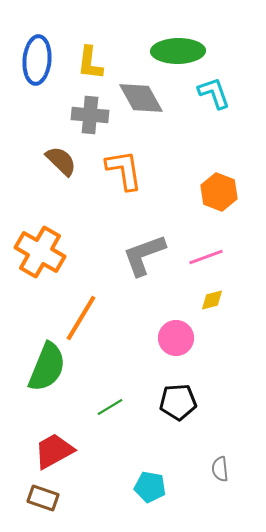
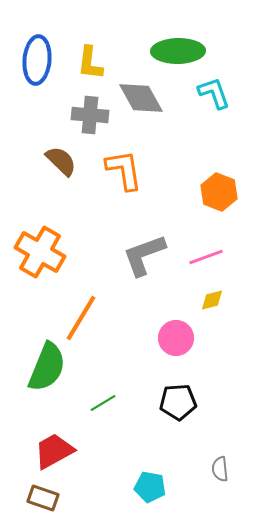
green line: moved 7 px left, 4 px up
